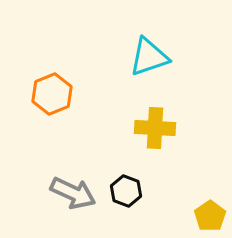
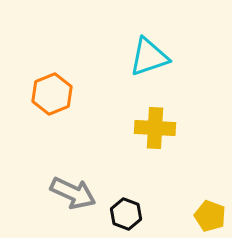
black hexagon: moved 23 px down
yellow pentagon: rotated 16 degrees counterclockwise
